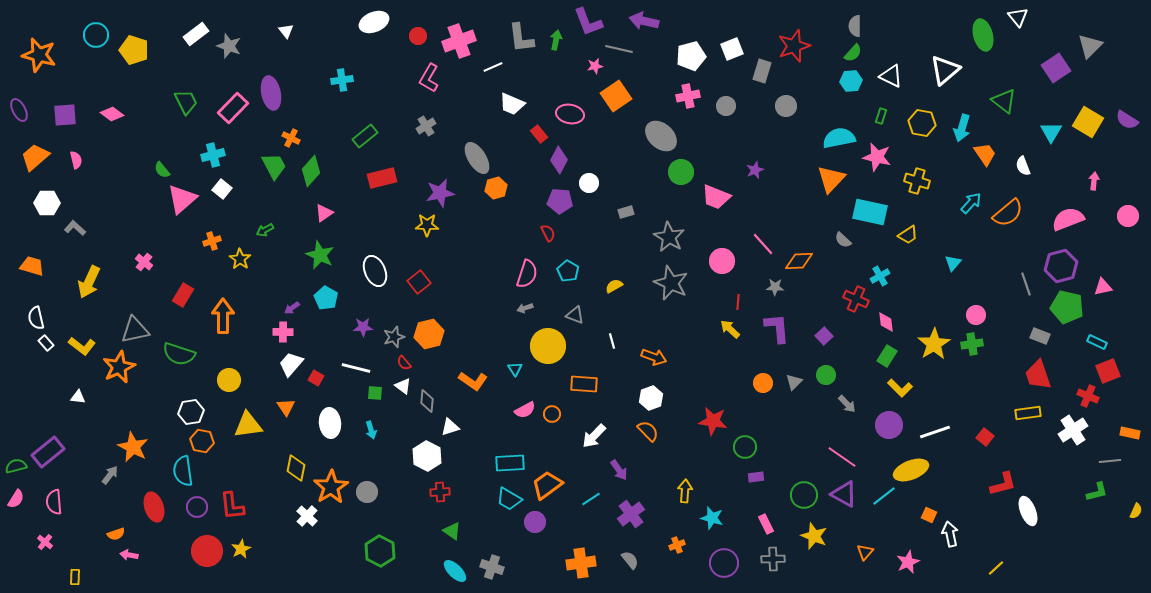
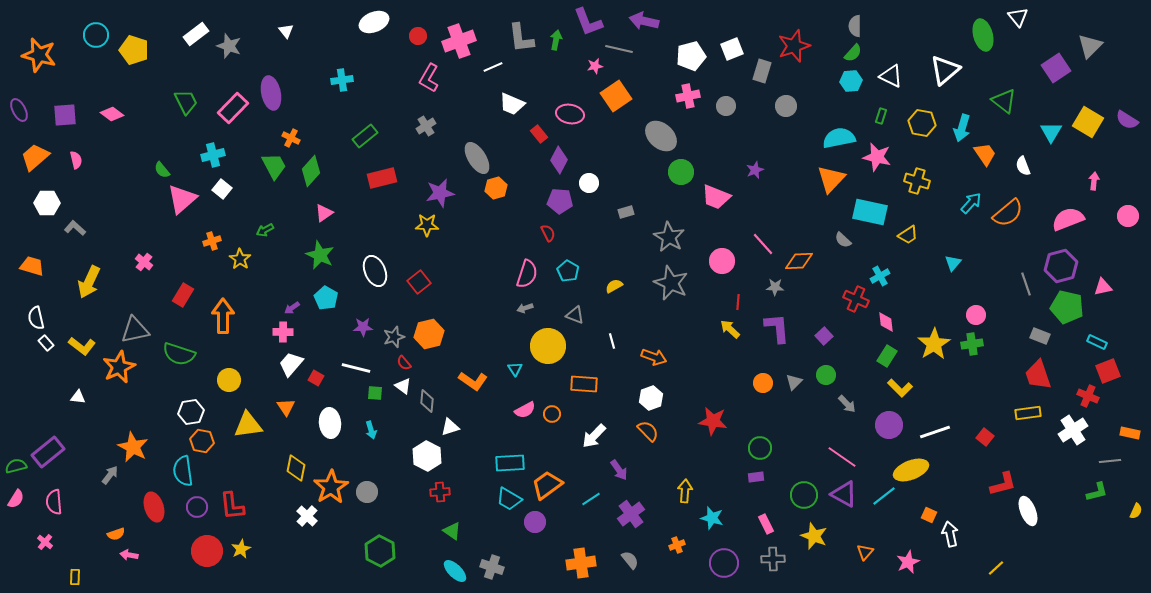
green circle at (745, 447): moved 15 px right, 1 px down
